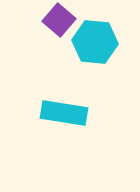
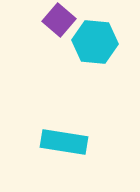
cyan rectangle: moved 29 px down
